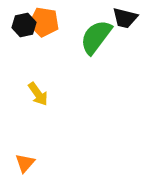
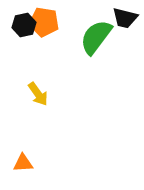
orange triangle: moved 2 px left; rotated 45 degrees clockwise
